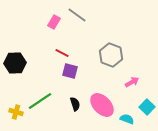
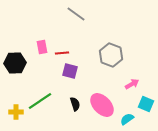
gray line: moved 1 px left, 1 px up
pink rectangle: moved 12 px left, 25 px down; rotated 40 degrees counterclockwise
red line: rotated 32 degrees counterclockwise
pink arrow: moved 2 px down
cyan square: moved 1 px left, 3 px up; rotated 21 degrees counterclockwise
yellow cross: rotated 16 degrees counterclockwise
cyan semicircle: rotated 56 degrees counterclockwise
